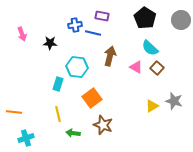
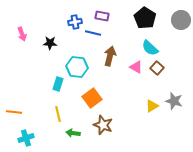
blue cross: moved 3 px up
